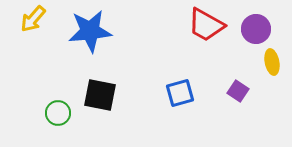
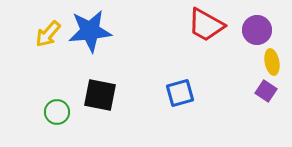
yellow arrow: moved 15 px right, 15 px down
purple circle: moved 1 px right, 1 px down
purple square: moved 28 px right
green circle: moved 1 px left, 1 px up
